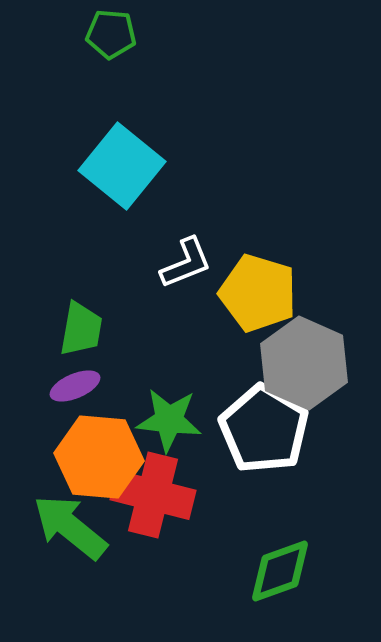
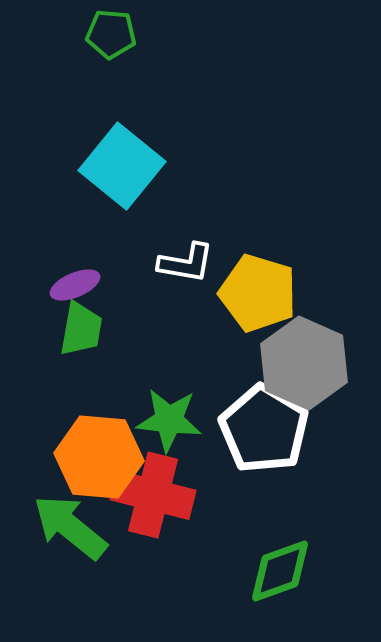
white L-shape: rotated 32 degrees clockwise
purple ellipse: moved 101 px up
